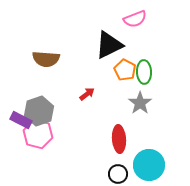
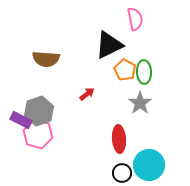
pink semicircle: rotated 80 degrees counterclockwise
black circle: moved 4 px right, 1 px up
